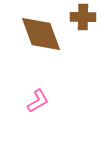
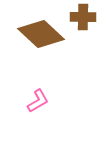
brown diamond: rotated 27 degrees counterclockwise
